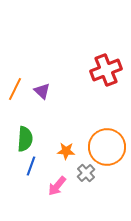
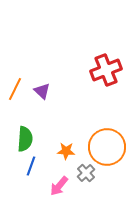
pink arrow: moved 2 px right
